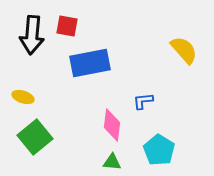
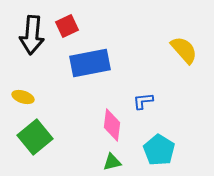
red square: rotated 35 degrees counterclockwise
green triangle: rotated 18 degrees counterclockwise
